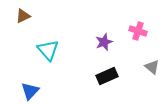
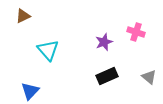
pink cross: moved 2 px left, 1 px down
gray triangle: moved 3 px left, 10 px down
